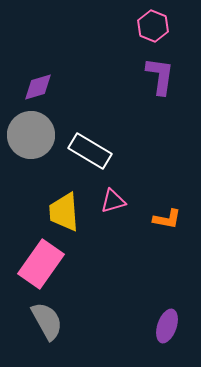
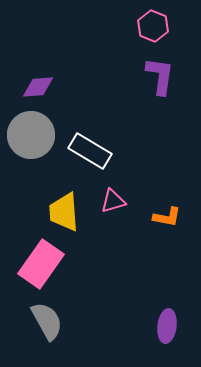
purple diamond: rotated 12 degrees clockwise
orange L-shape: moved 2 px up
purple ellipse: rotated 12 degrees counterclockwise
